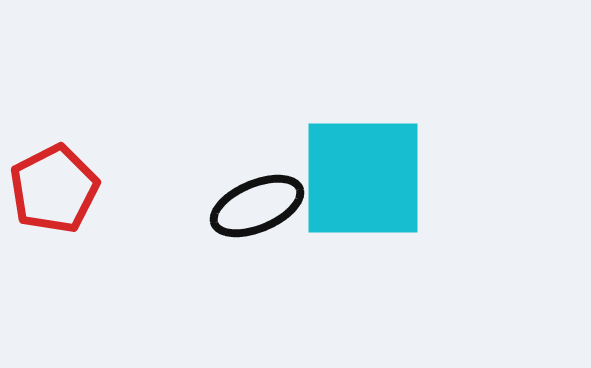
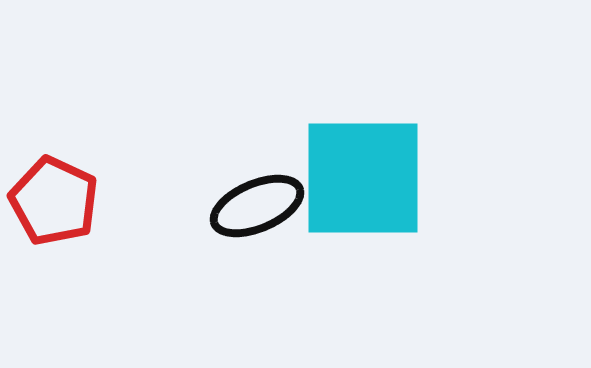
red pentagon: moved 12 px down; rotated 20 degrees counterclockwise
